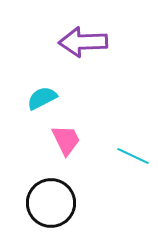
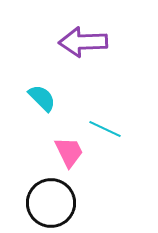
cyan semicircle: rotated 72 degrees clockwise
pink trapezoid: moved 3 px right, 12 px down
cyan line: moved 28 px left, 27 px up
